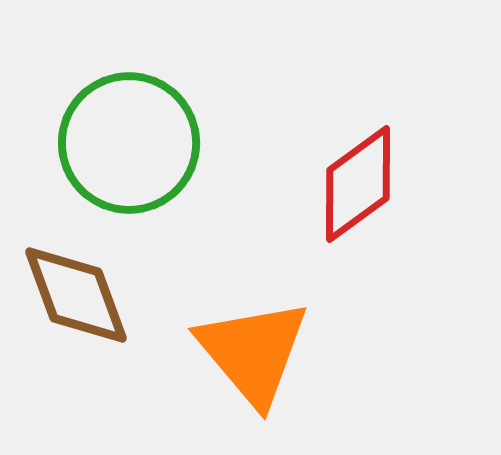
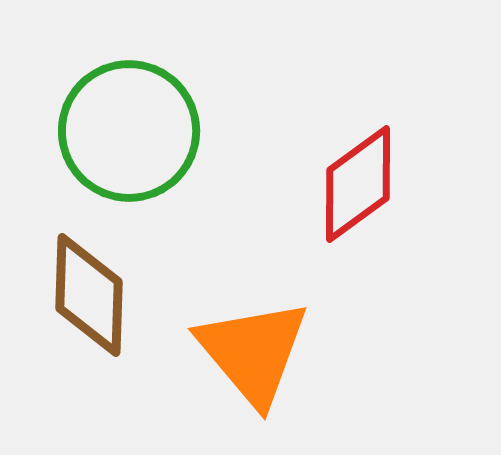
green circle: moved 12 px up
brown diamond: moved 13 px right; rotated 22 degrees clockwise
